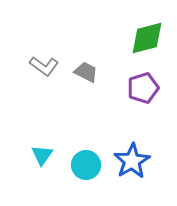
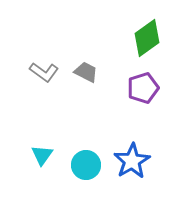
green diamond: rotated 21 degrees counterclockwise
gray L-shape: moved 6 px down
